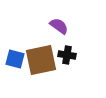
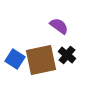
black cross: rotated 30 degrees clockwise
blue square: rotated 18 degrees clockwise
